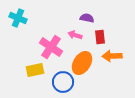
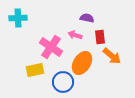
cyan cross: rotated 24 degrees counterclockwise
orange arrow: rotated 138 degrees counterclockwise
